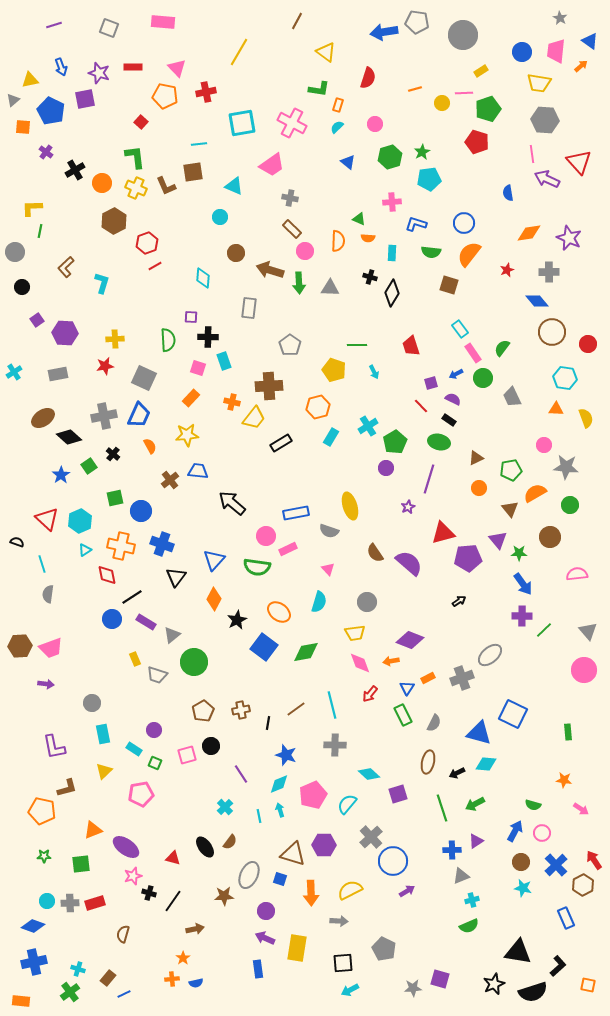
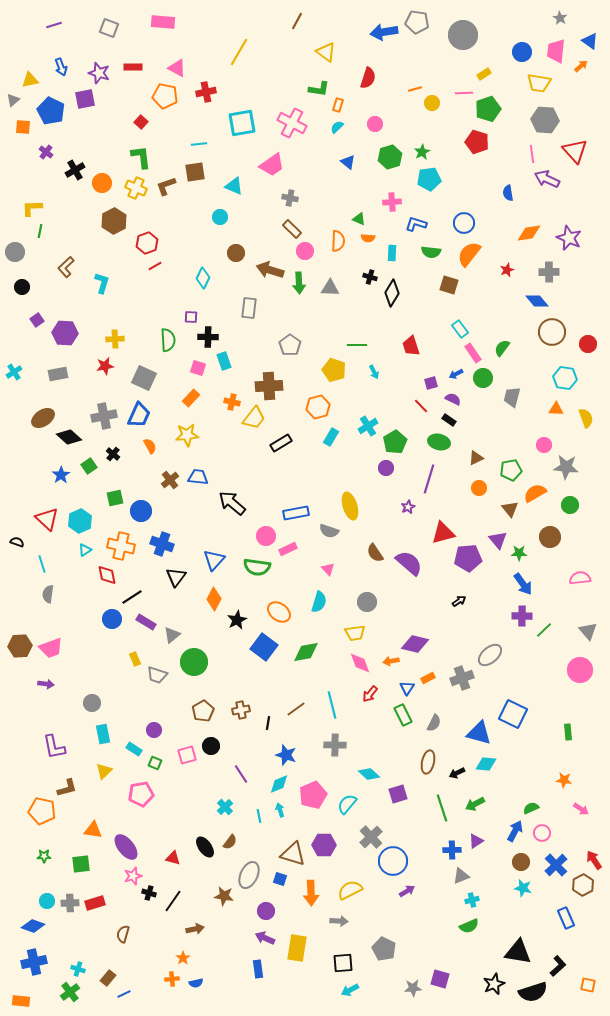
pink triangle at (177, 68): rotated 18 degrees counterclockwise
yellow rectangle at (481, 71): moved 3 px right, 3 px down
yellow circle at (442, 103): moved 10 px left
green L-shape at (135, 157): moved 6 px right
red triangle at (579, 162): moved 4 px left, 11 px up
brown square at (193, 172): moved 2 px right
brown L-shape at (166, 186): rotated 95 degrees clockwise
cyan diamond at (203, 278): rotated 20 degrees clockwise
gray trapezoid at (512, 397): rotated 40 degrees clockwise
blue trapezoid at (198, 471): moved 6 px down
pink semicircle at (577, 574): moved 3 px right, 4 px down
purple diamond at (410, 640): moved 5 px right, 4 px down; rotated 8 degrees counterclockwise
pink circle at (584, 670): moved 4 px left
green semicircle at (533, 805): moved 2 px left, 3 px down; rotated 140 degrees clockwise
orange triangle at (93, 830): rotated 30 degrees clockwise
purple ellipse at (126, 847): rotated 16 degrees clockwise
brown star at (224, 896): rotated 12 degrees clockwise
